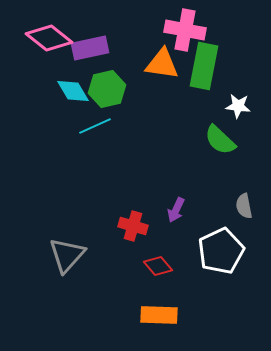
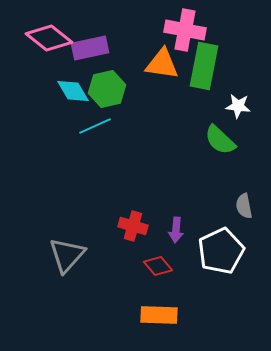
purple arrow: moved 20 px down; rotated 20 degrees counterclockwise
